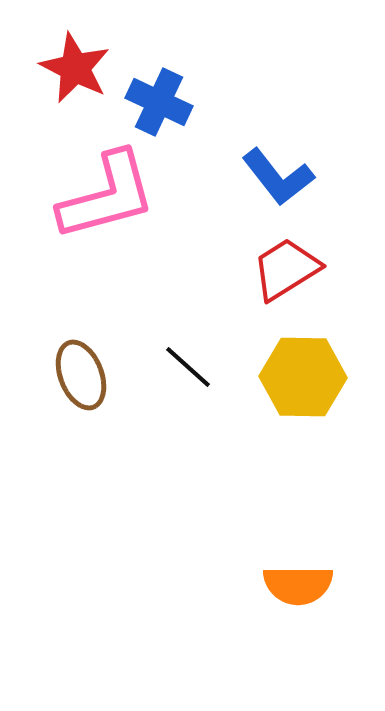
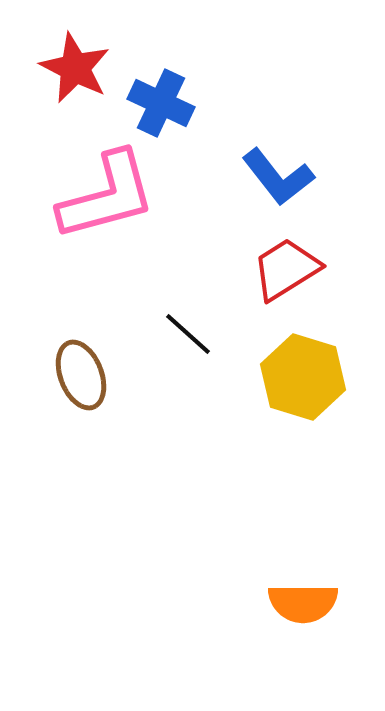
blue cross: moved 2 px right, 1 px down
black line: moved 33 px up
yellow hexagon: rotated 16 degrees clockwise
orange semicircle: moved 5 px right, 18 px down
